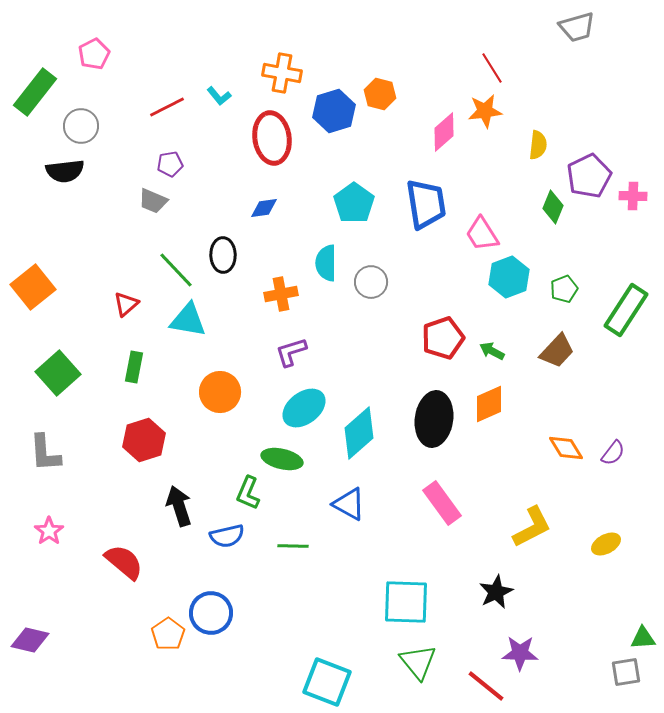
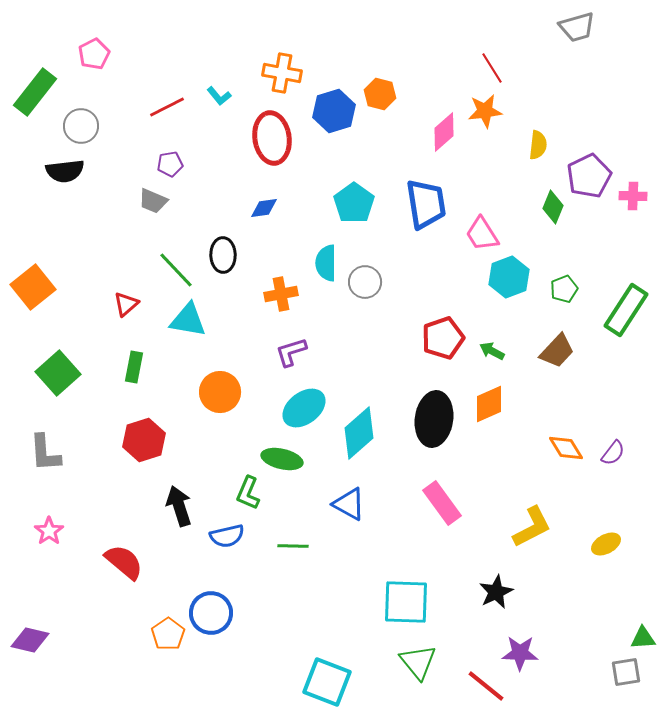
gray circle at (371, 282): moved 6 px left
